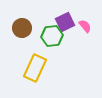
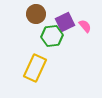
brown circle: moved 14 px right, 14 px up
